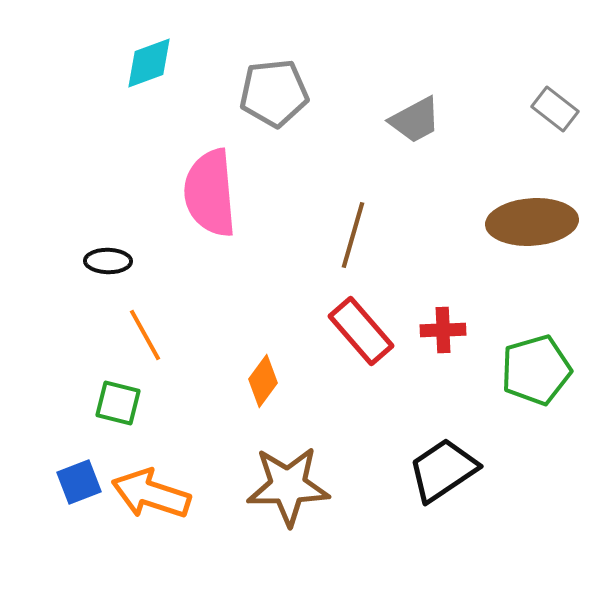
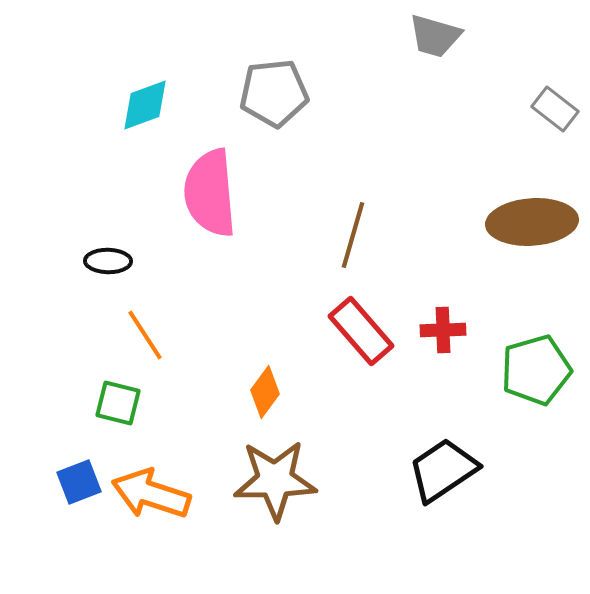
cyan diamond: moved 4 px left, 42 px down
gray trapezoid: moved 20 px right, 84 px up; rotated 44 degrees clockwise
orange line: rotated 4 degrees counterclockwise
orange diamond: moved 2 px right, 11 px down
brown star: moved 13 px left, 6 px up
